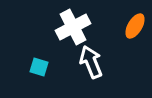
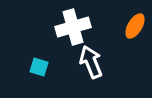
white cross: rotated 12 degrees clockwise
